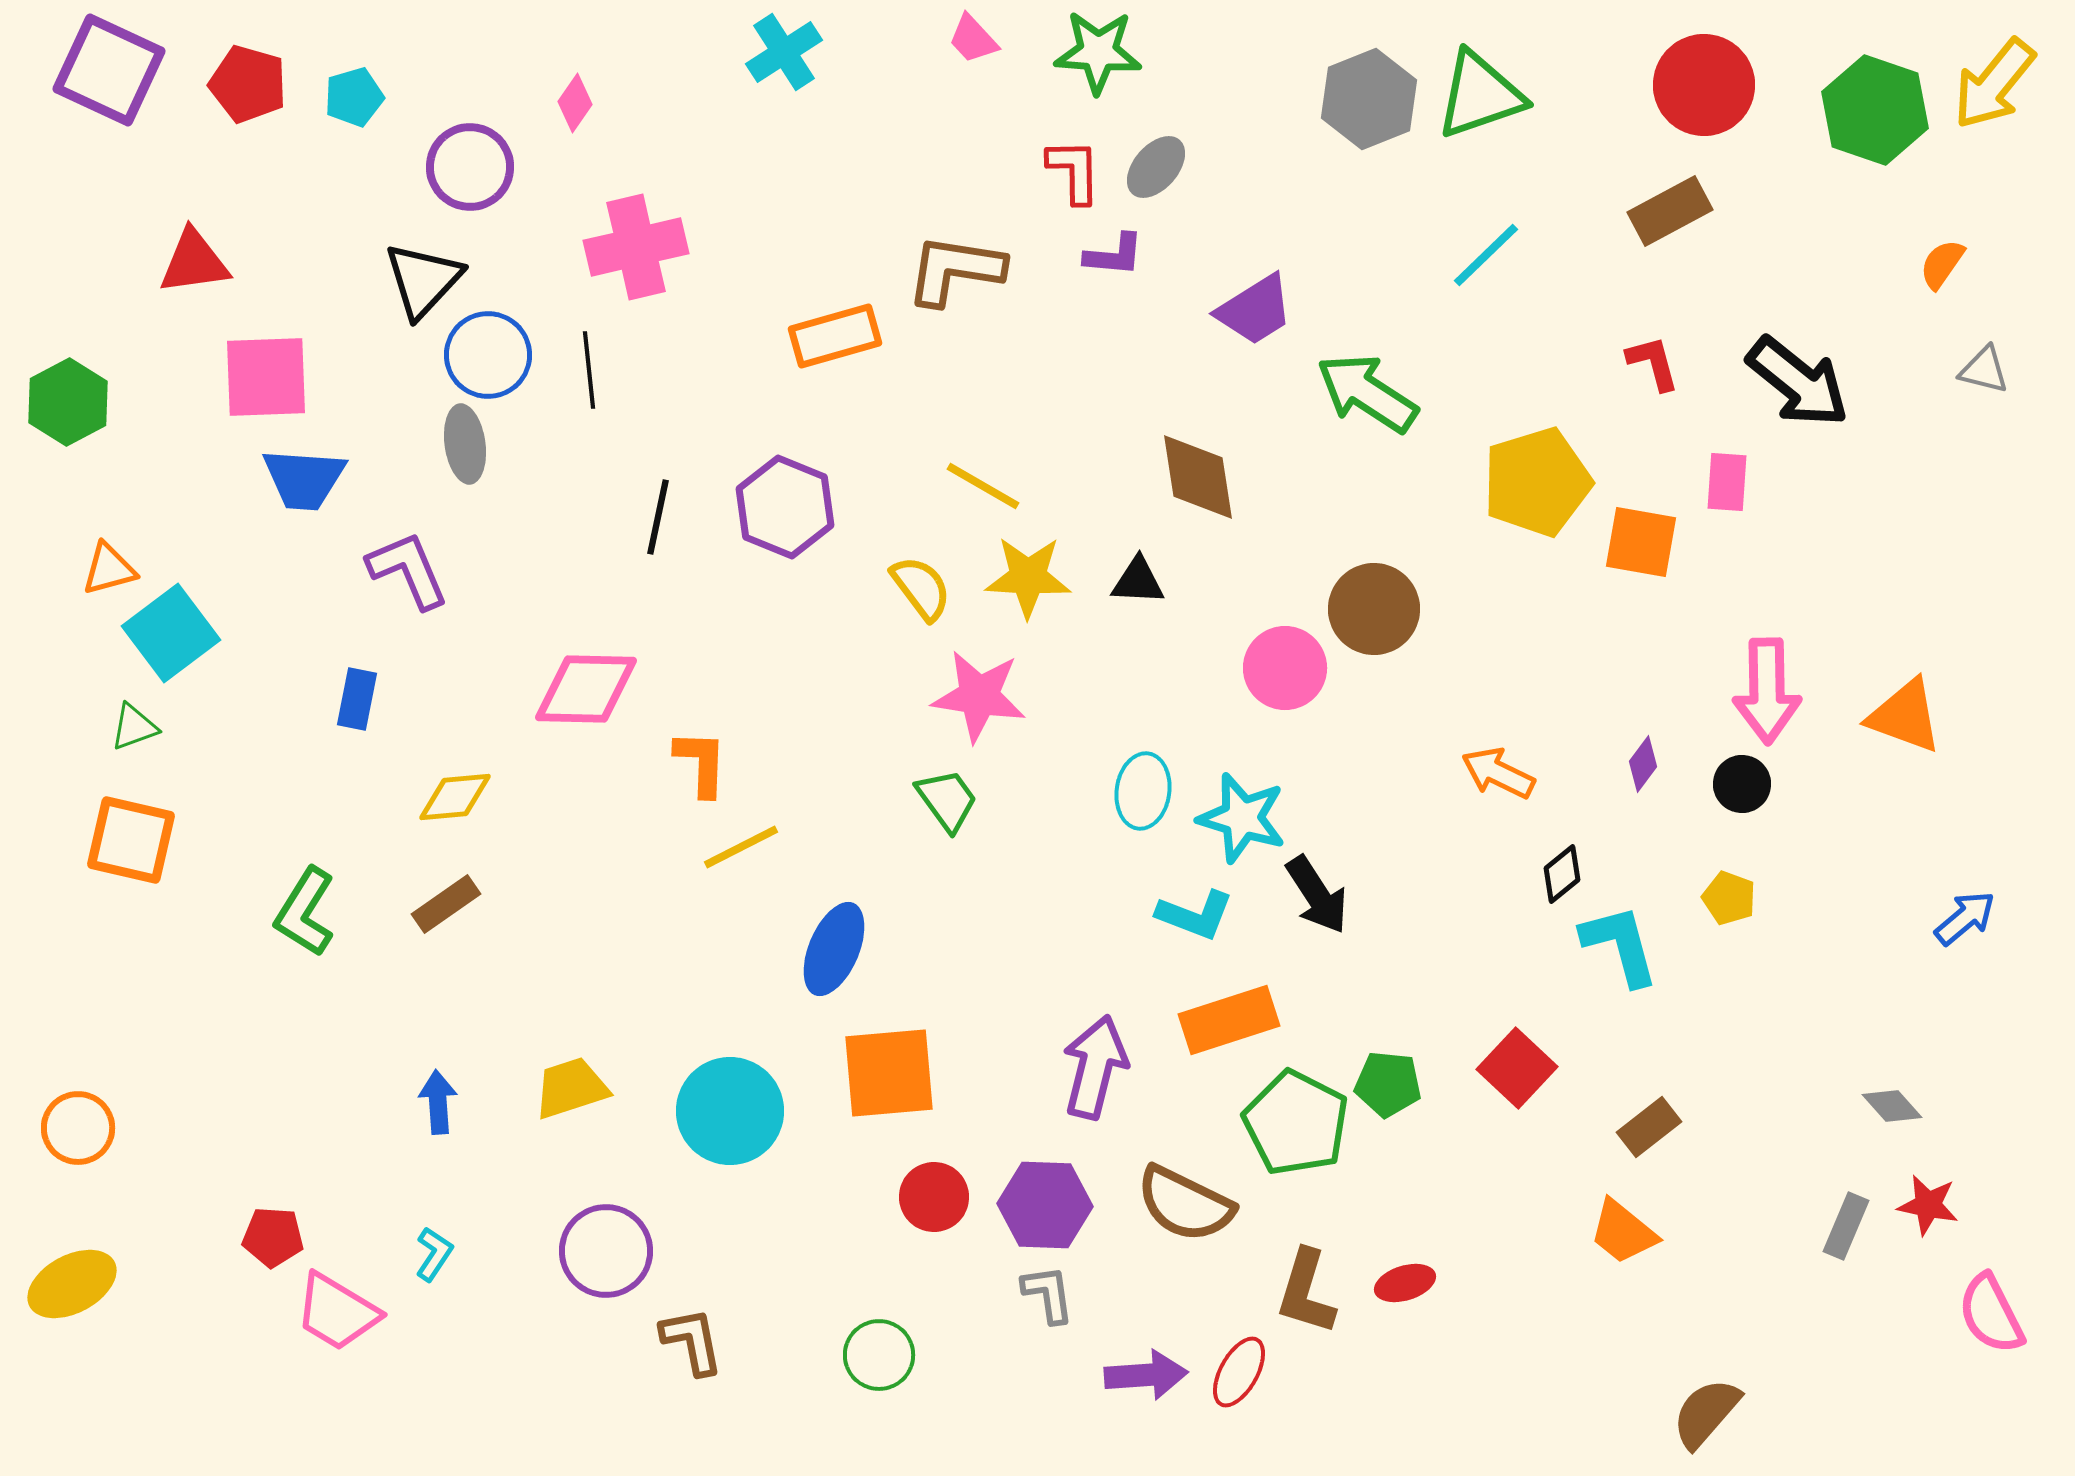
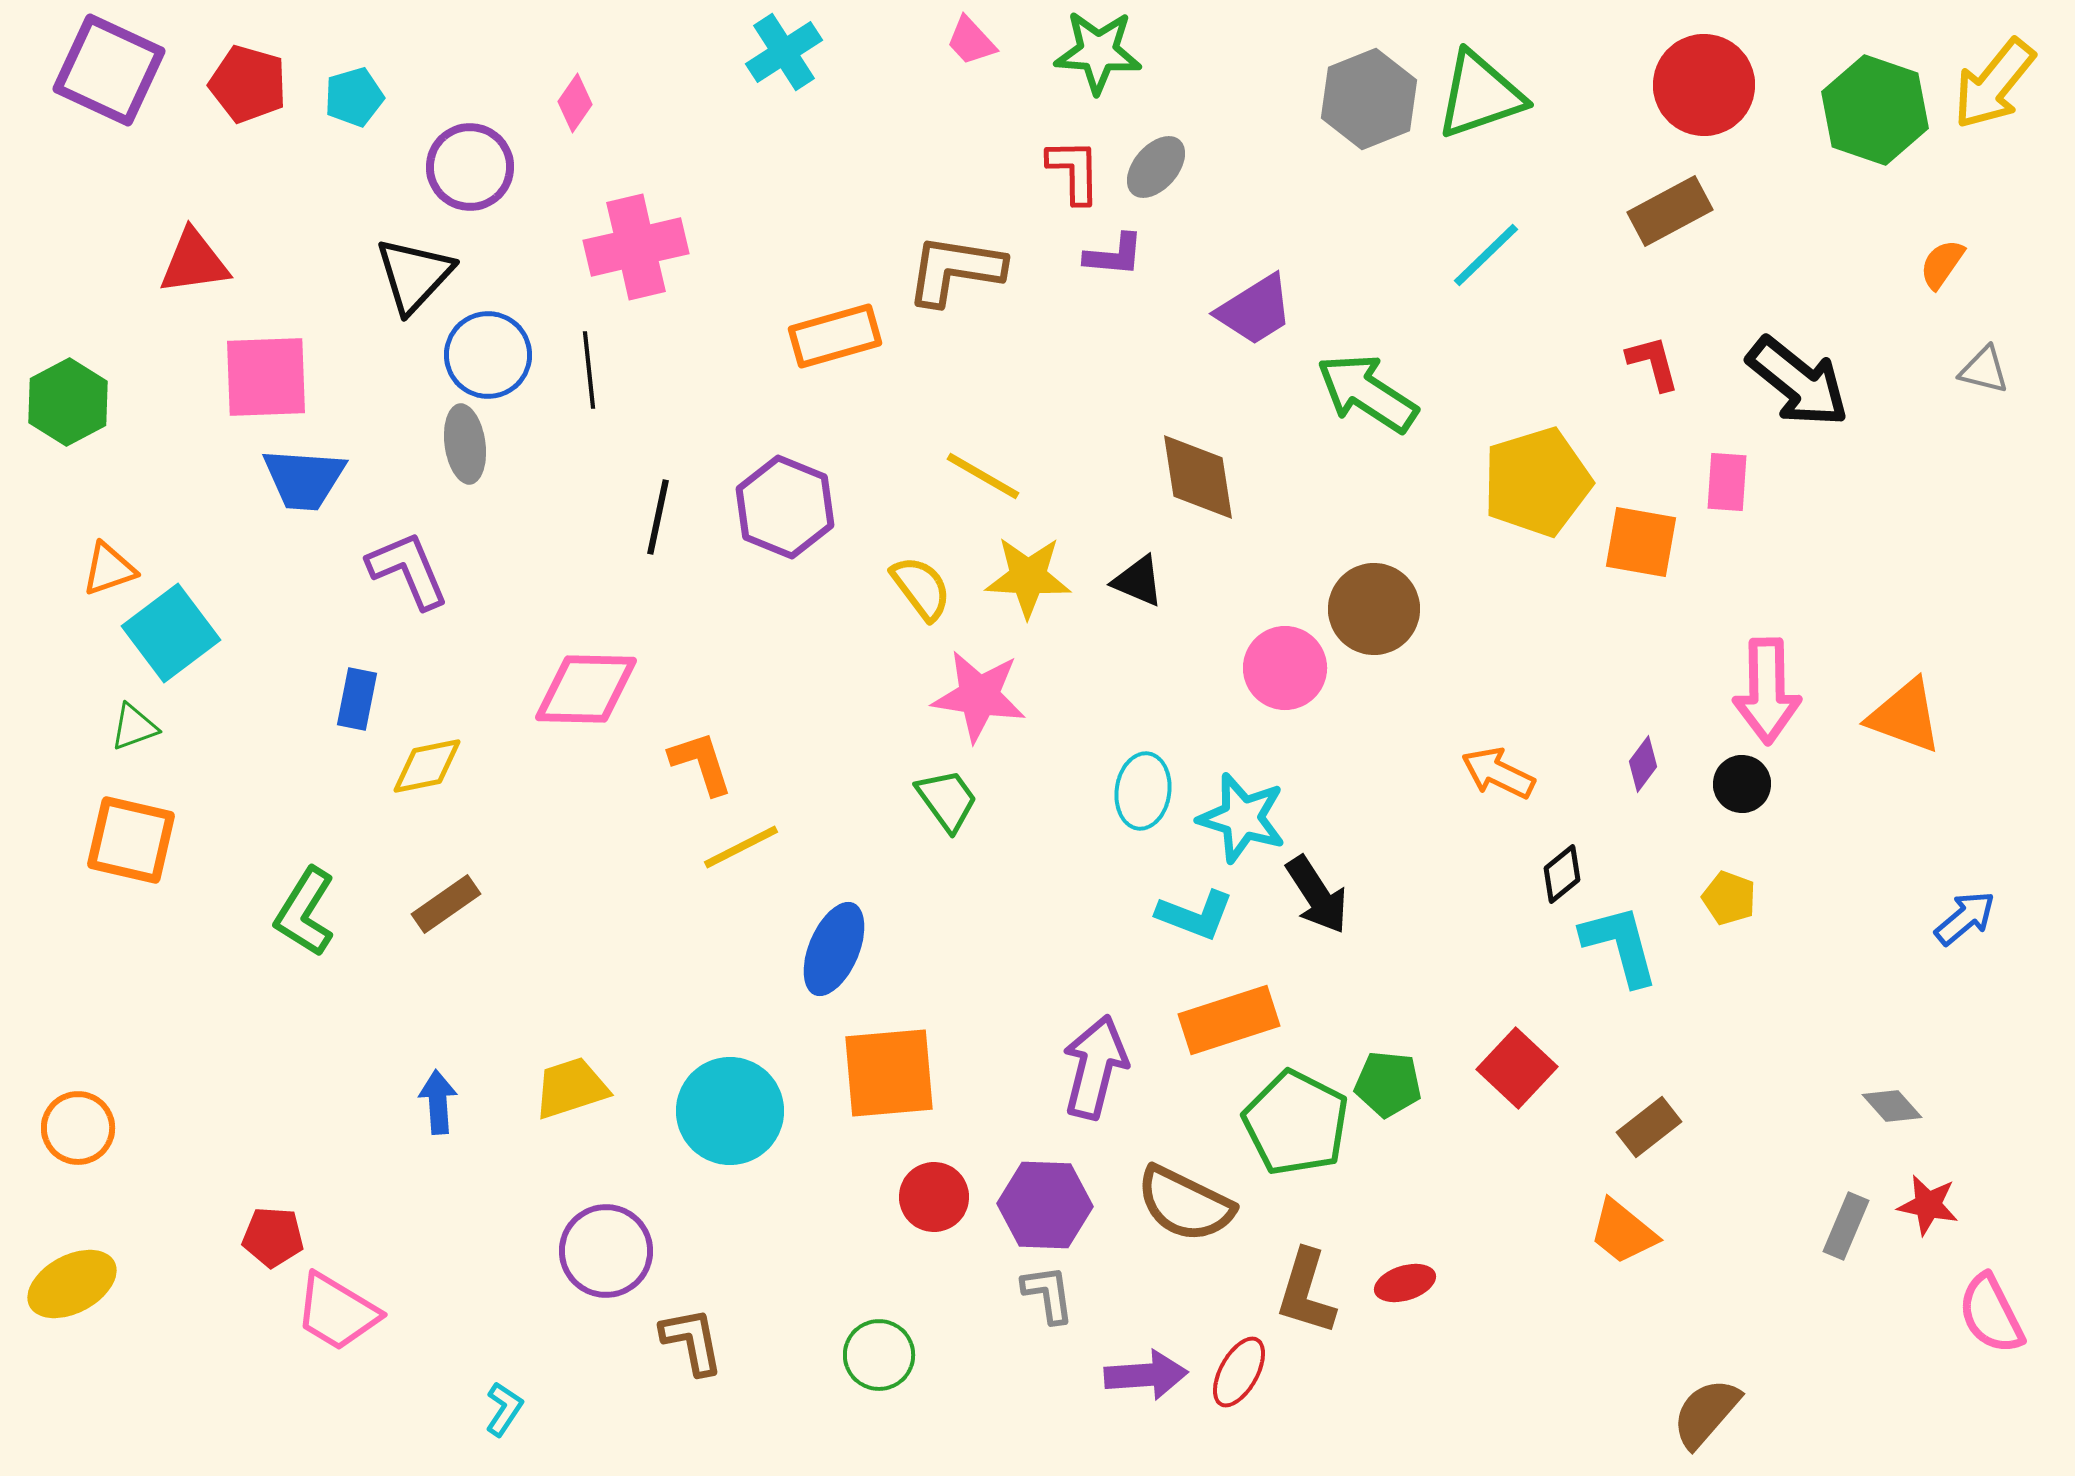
pink trapezoid at (973, 39): moved 2 px left, 2 px down
black triangle at (423, 280): moved 9 px left, 5 px up
yellow line at (983, 486): moved 10 px up
orange triangle at (109, 569): rotated 4 degrees counterclockwise
black triangle at (1138, 581): rotated 20 degrees clockwise
orange L-shape at (701, 763): rotated 20 degrees counterclockwise
yellow diamond at (455, 797): moved 28 px left, 31 px up; rotated 6 degrees counterclockwise
cyan L-shape at (434, 1254): moved 70 px right, 155 px down
